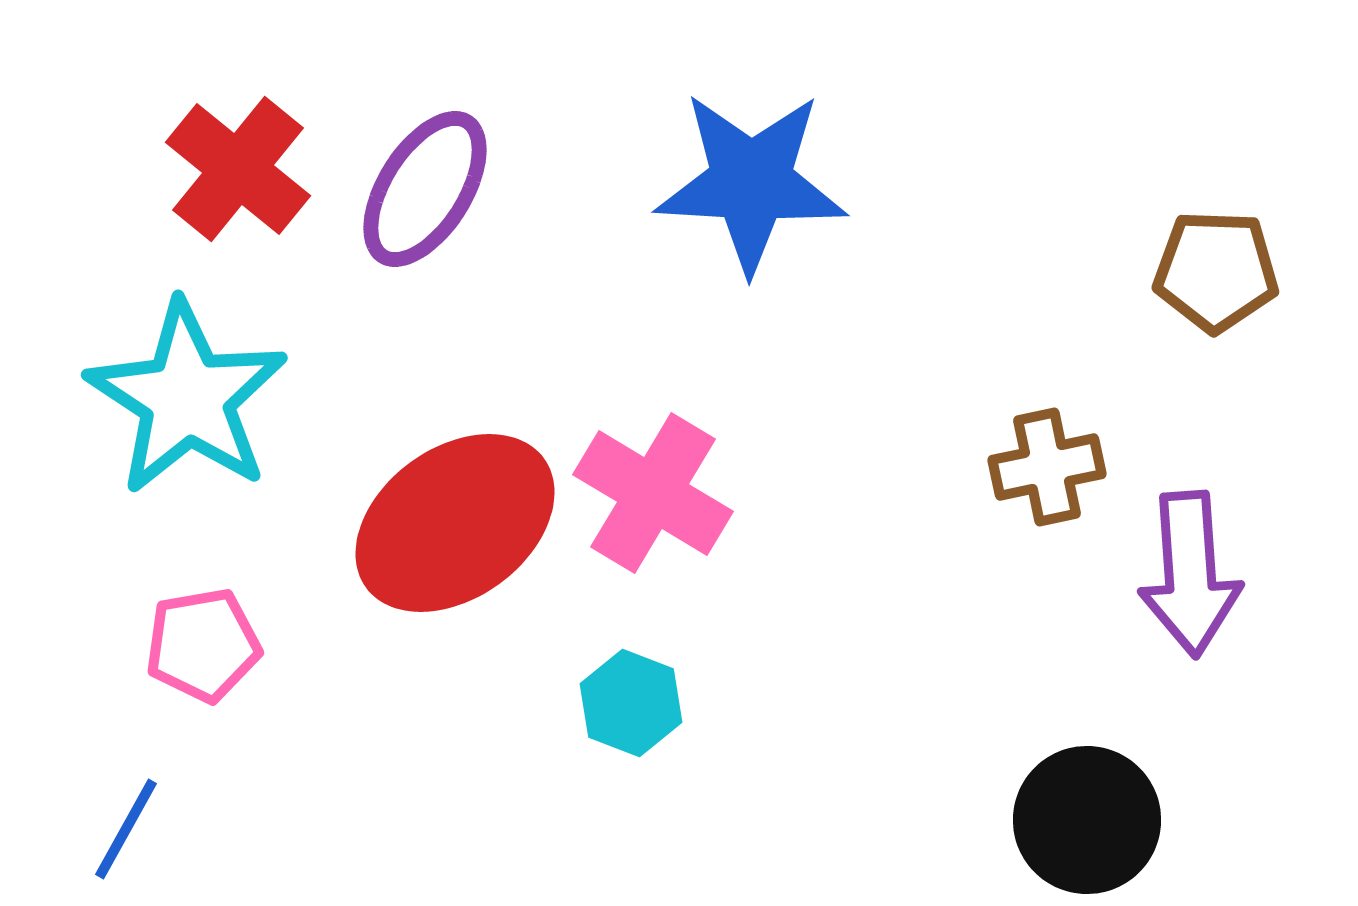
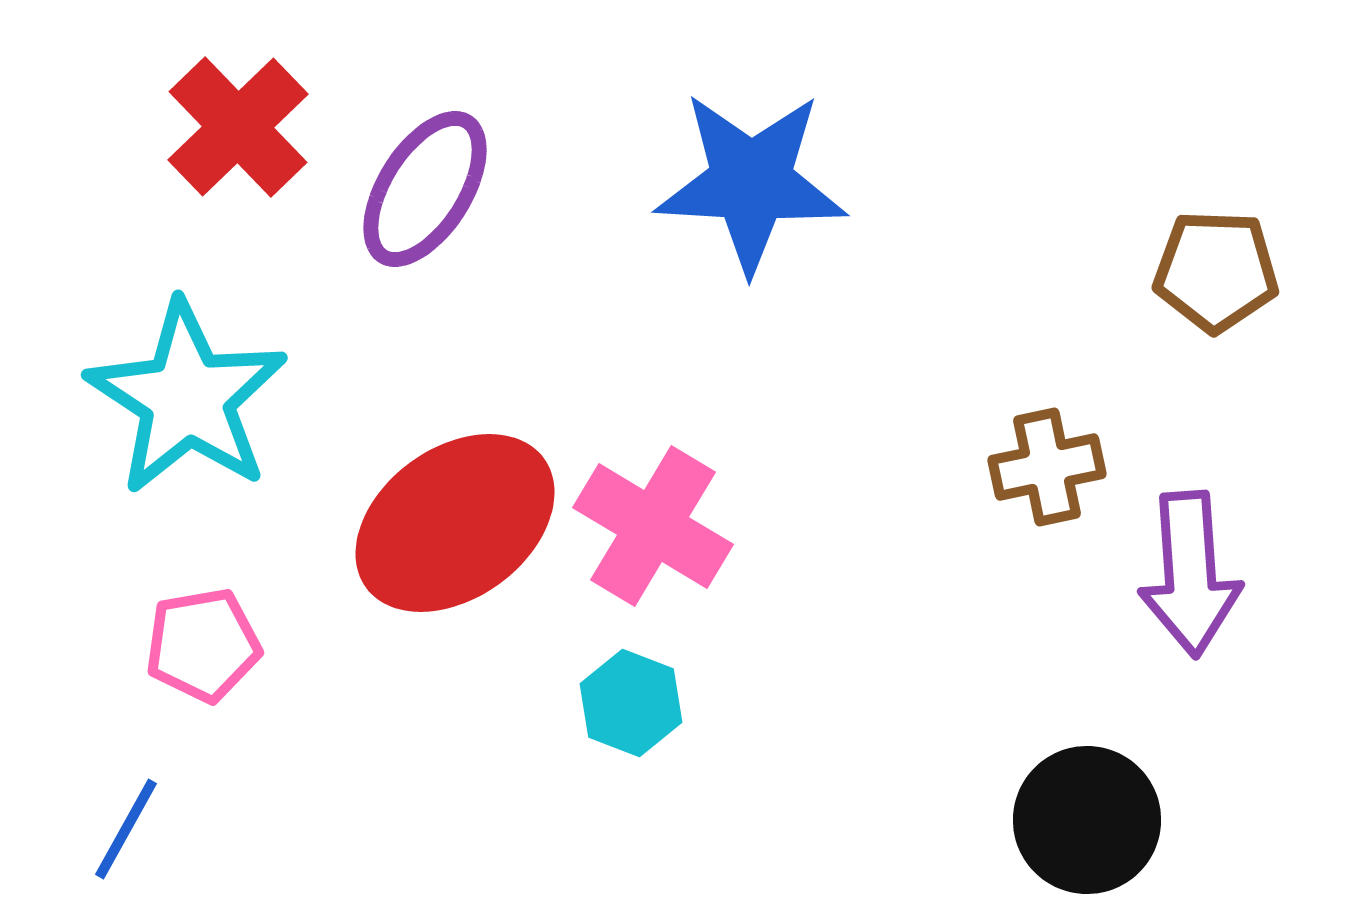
red cross: moved 42 px up; rotated 7 degrees clockwise
pink cross: moved 33 px down
